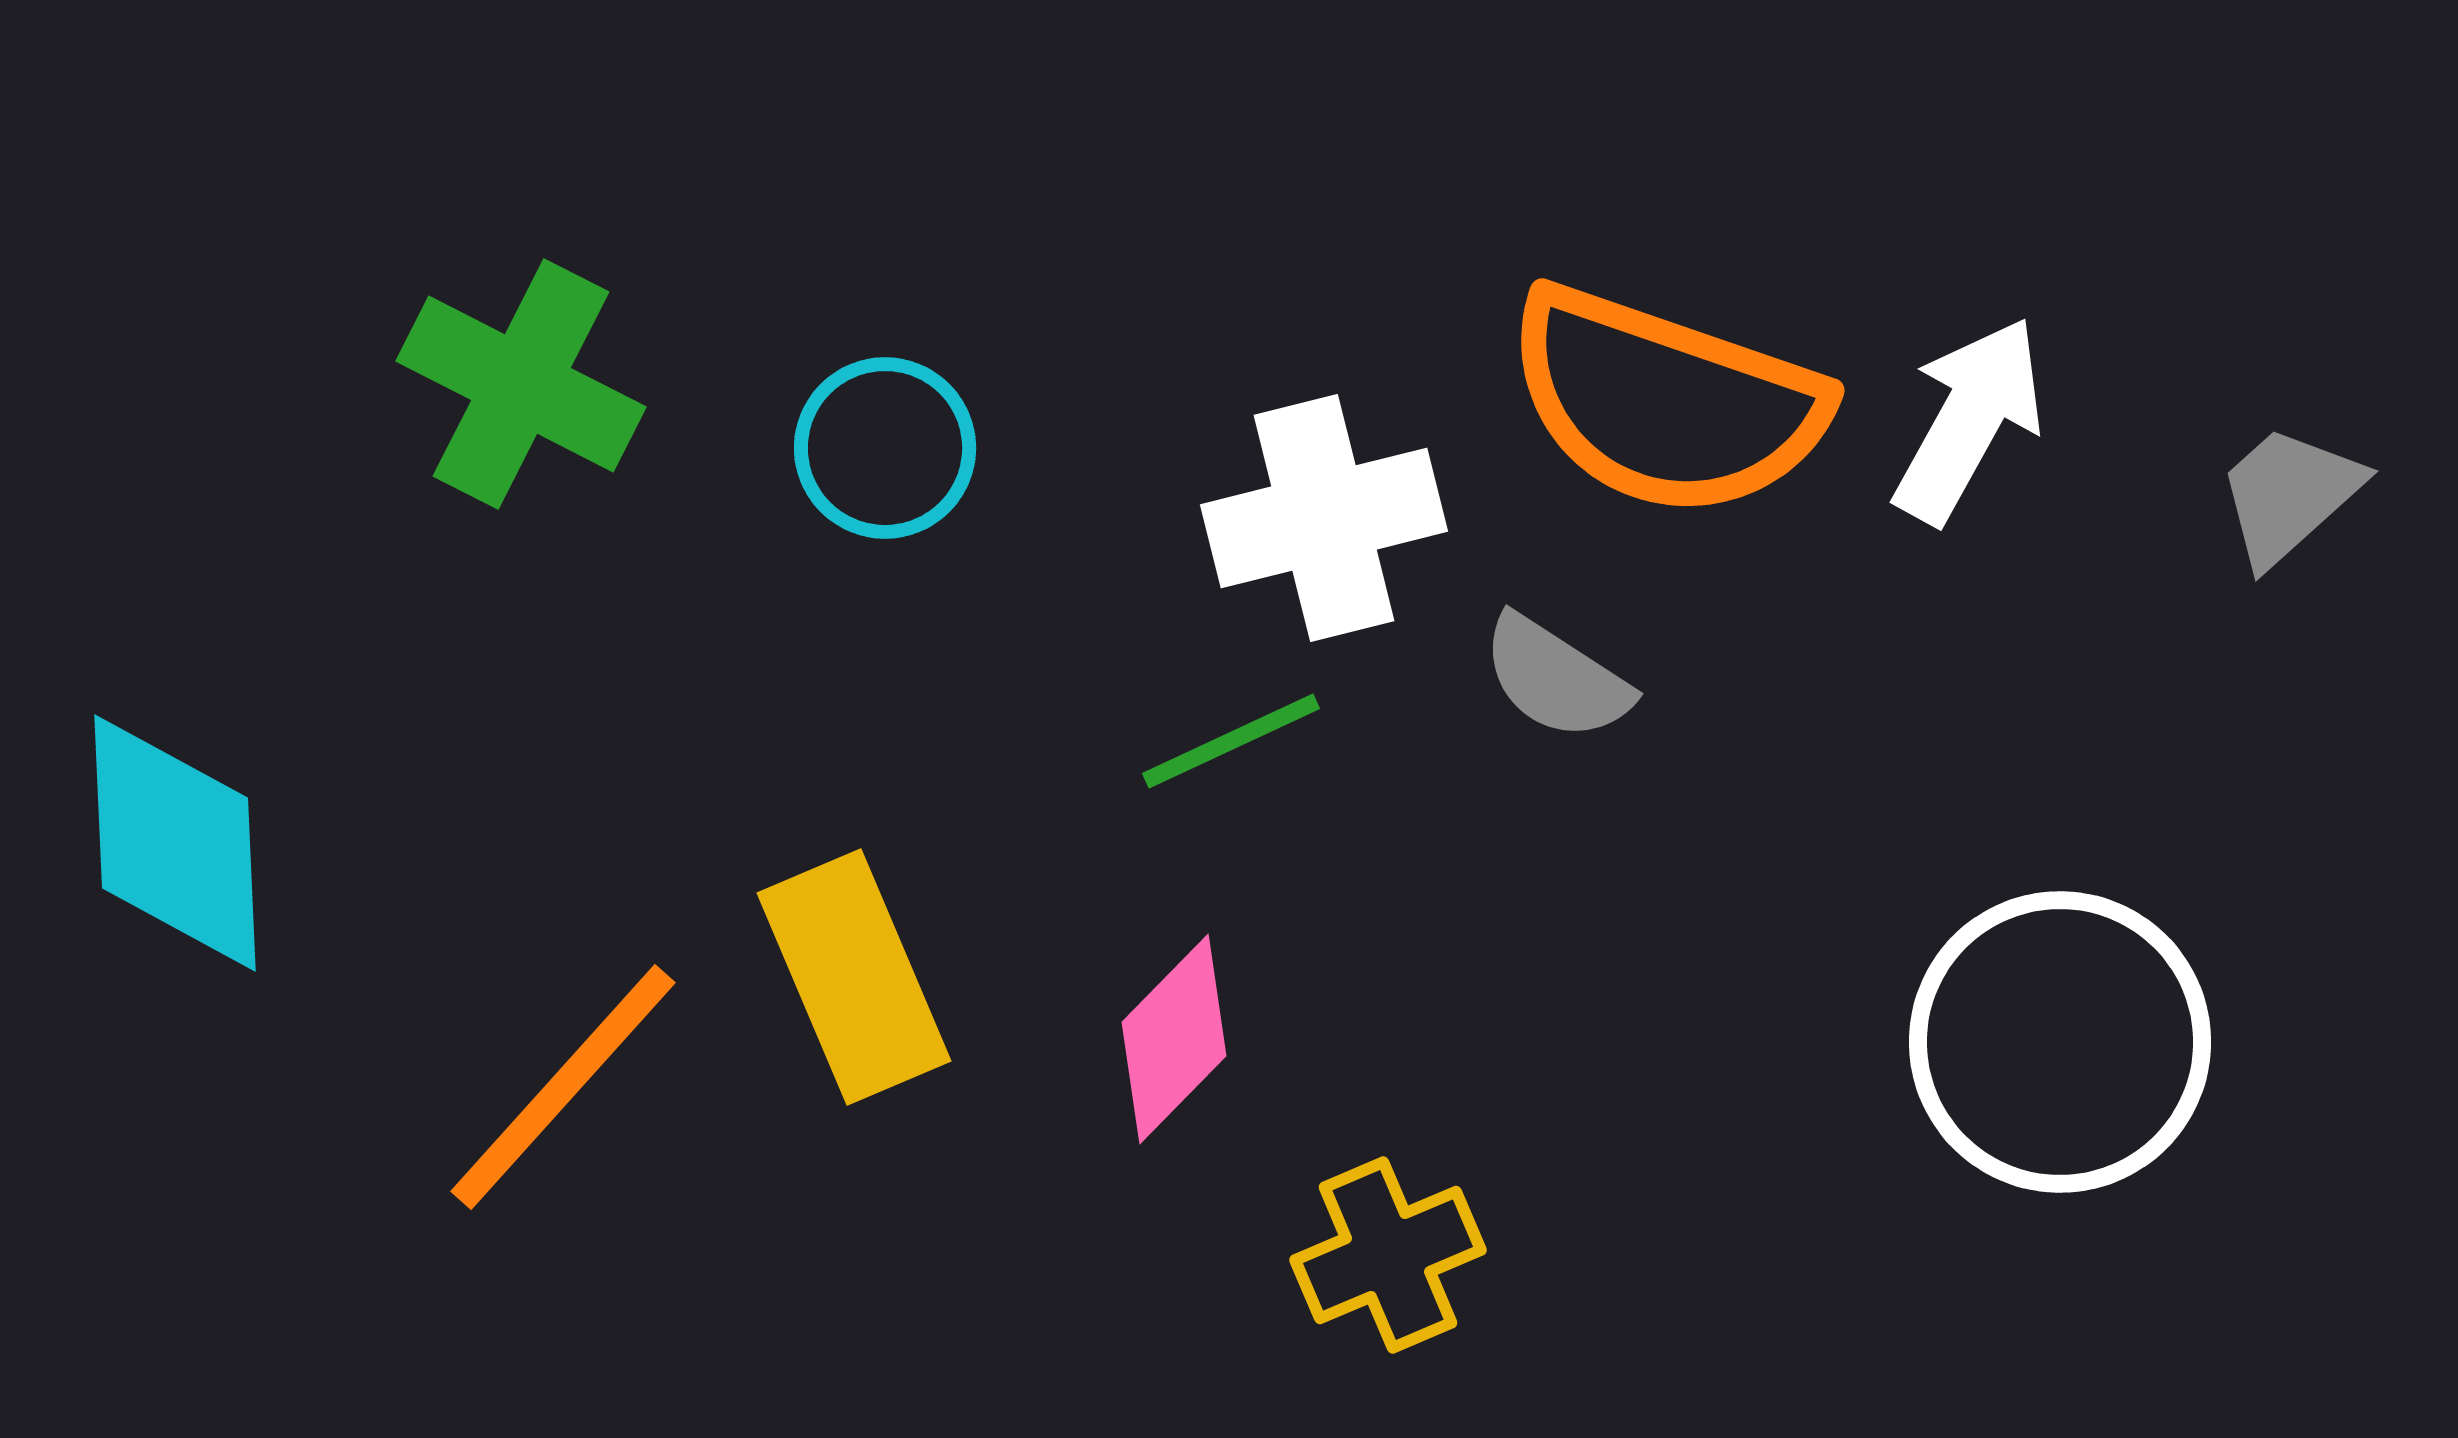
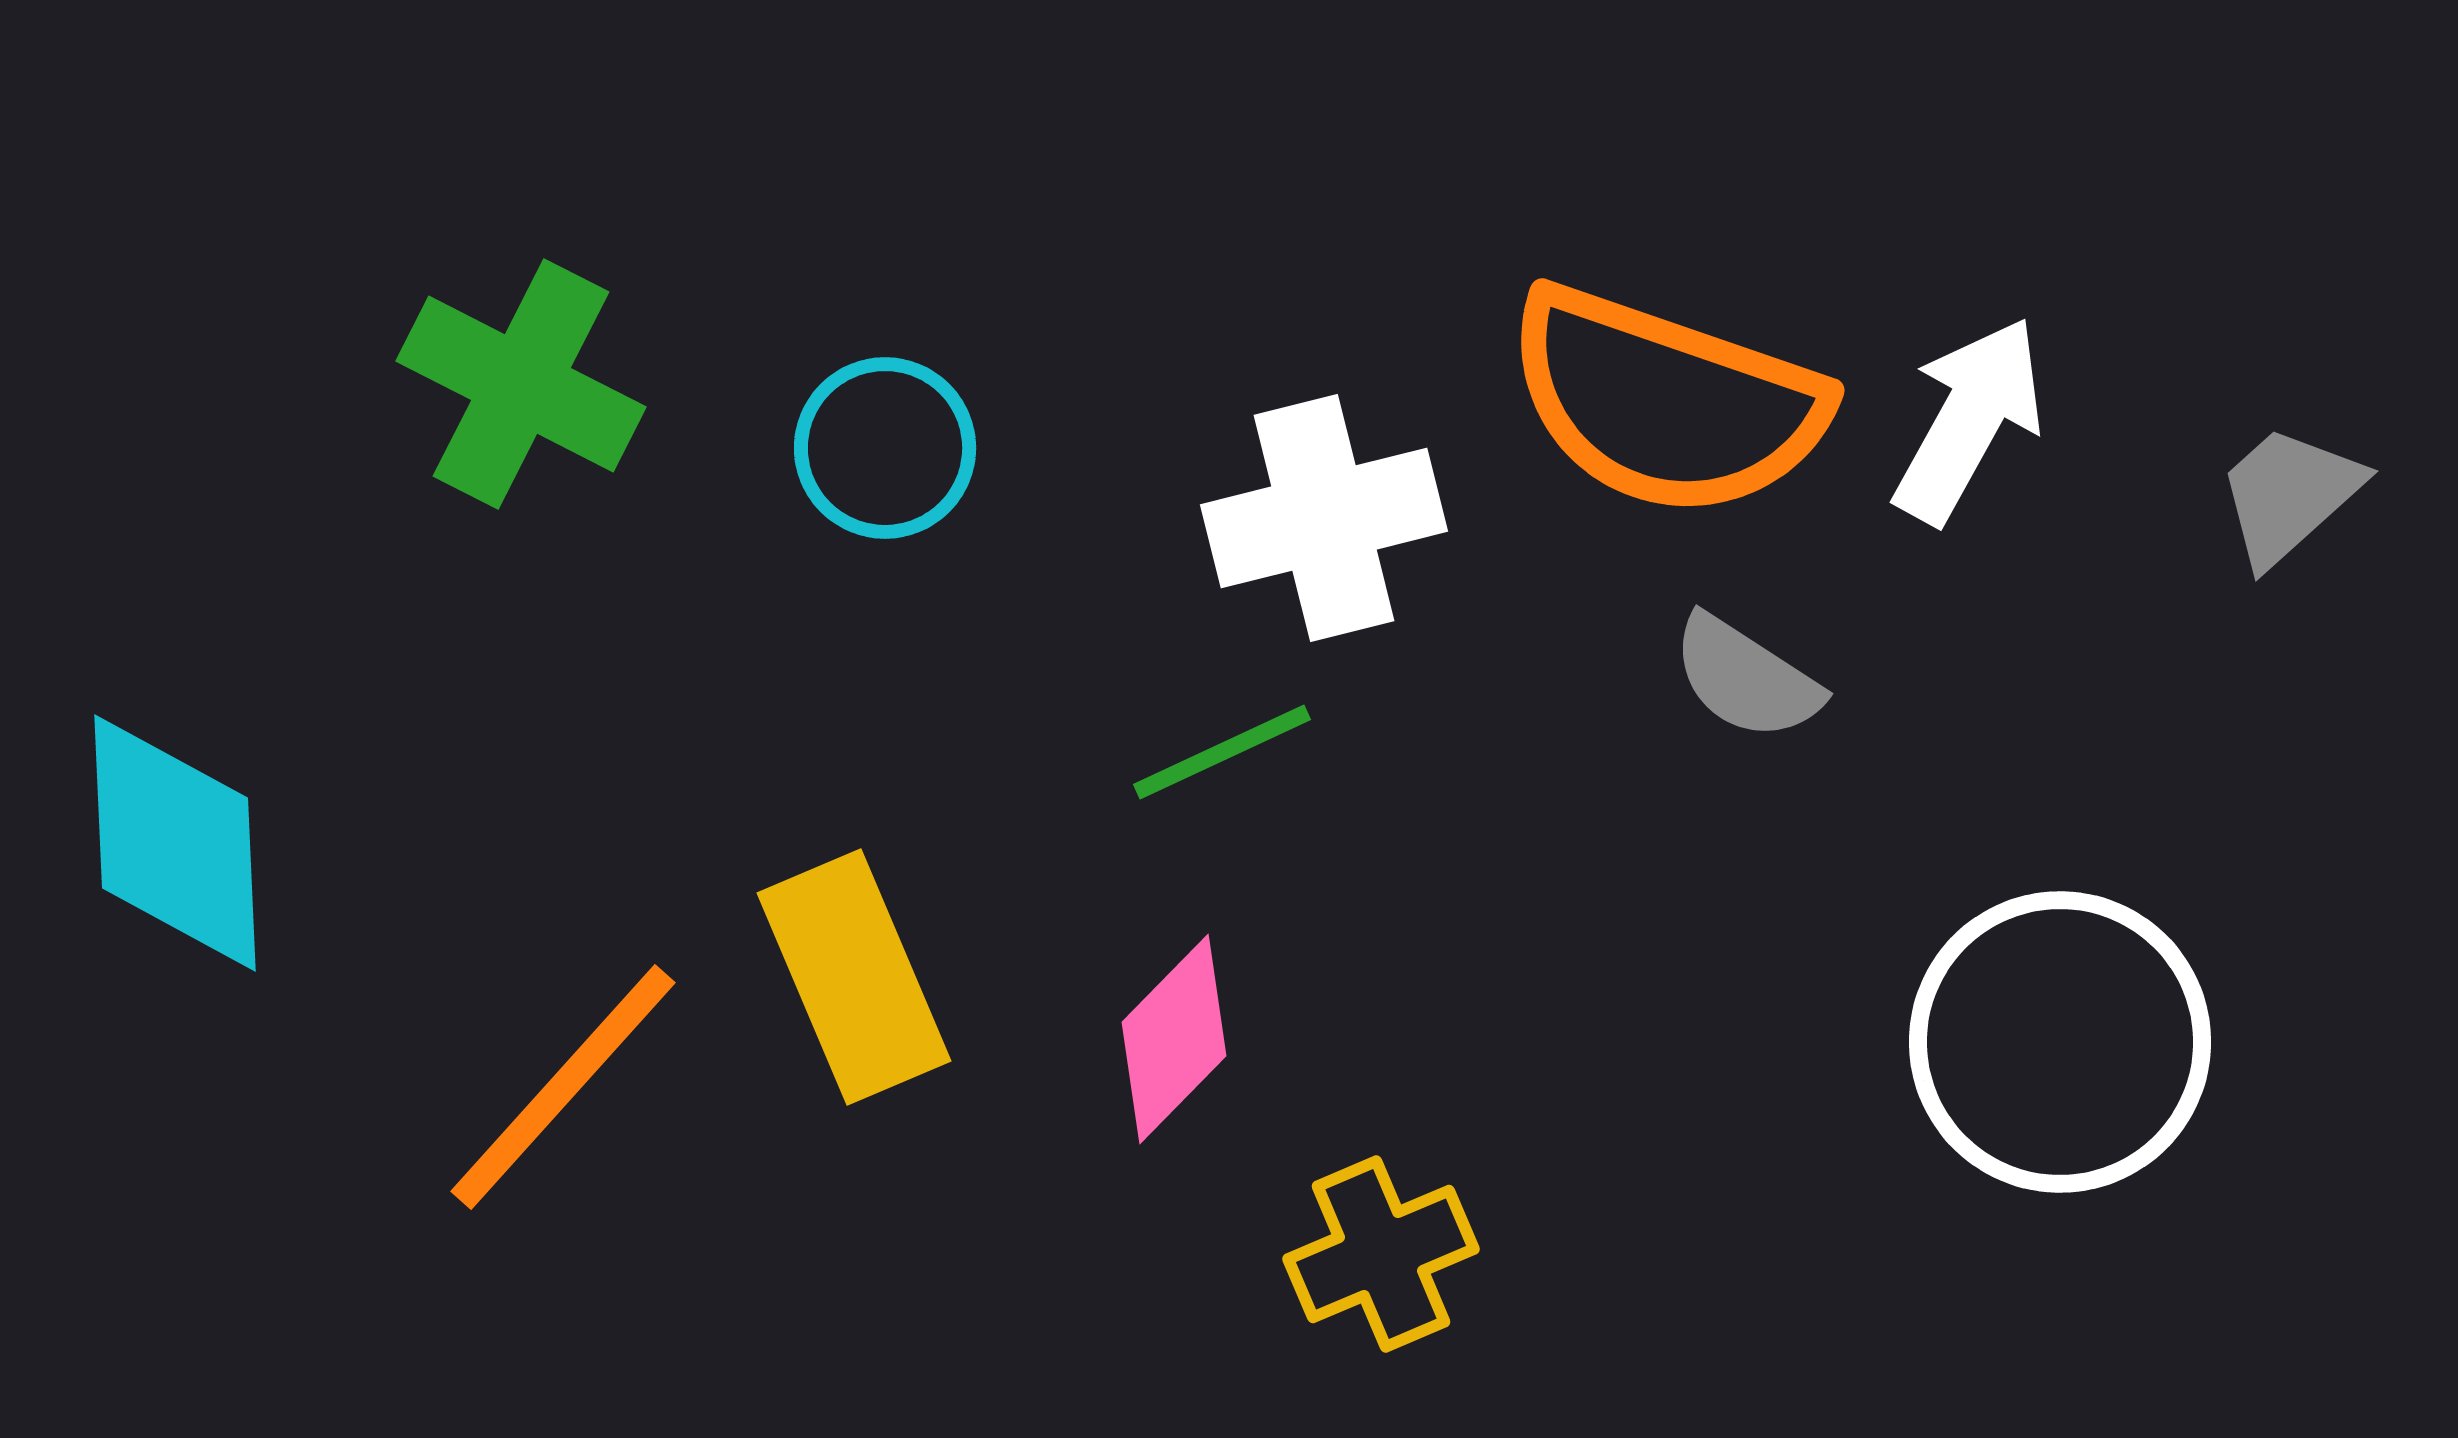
gray semicircle: moved 190 px right
green line: moved 9 px left, 11 px down
yellow cross: moved 7 px left, 1 px up
